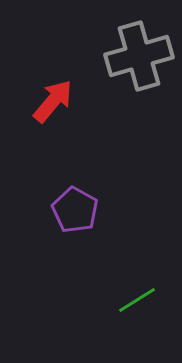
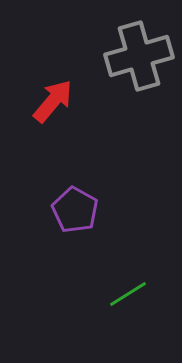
green line: moved 9 px left, 6 px up
